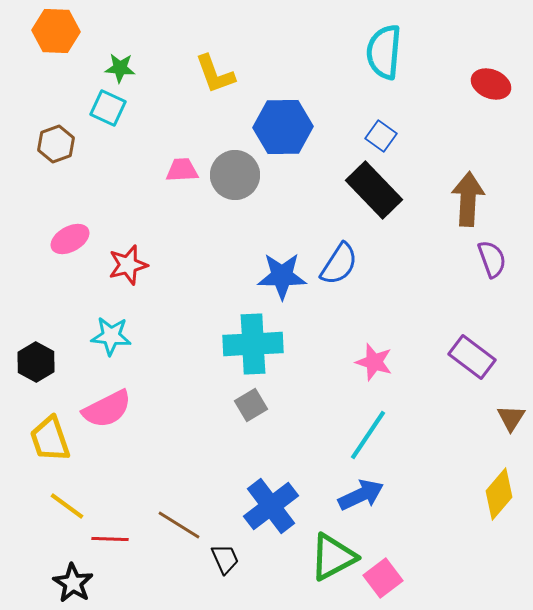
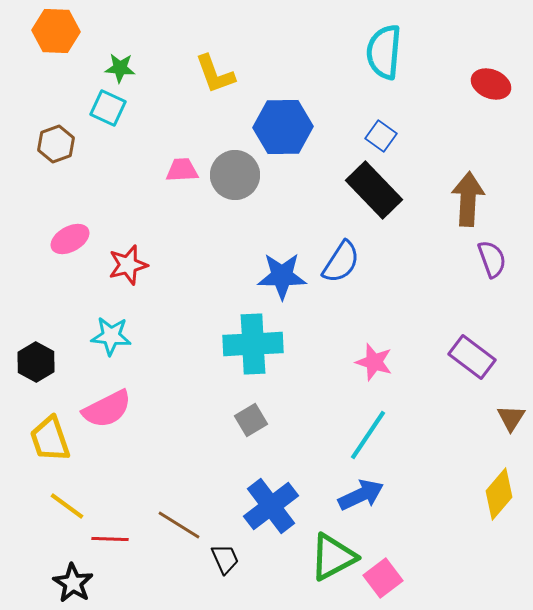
blue semicircle: moved 2 px right, 2 px up
gray square: moved 15 px down
